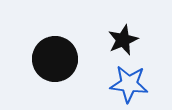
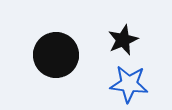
black circle: moved 1 px right, 4 px up
